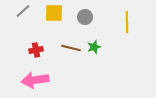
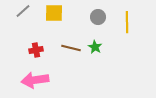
gray circle: moved 13 px right
green star: moved 1 px right; rotated 24 degrees counterclockwise
